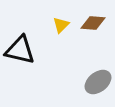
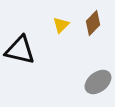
brown diamond: rotated 50 degrees counterclockwise
